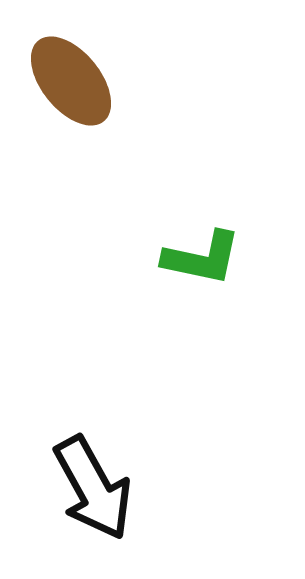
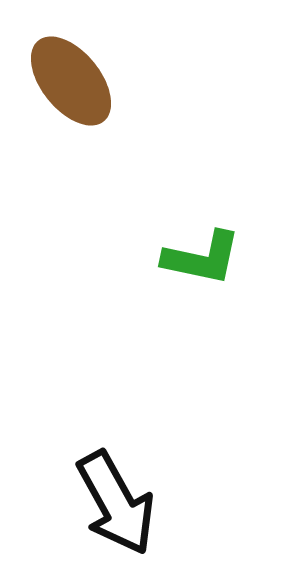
black arrow: moved 23 px right, 15 px down
